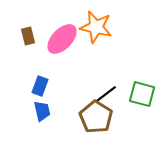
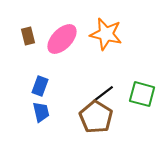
orange star: moved 10 px right, 7 px down
black line: moved 3 px left
blue trapezoid: moved 1 px left, 1 px down
